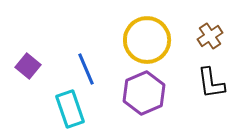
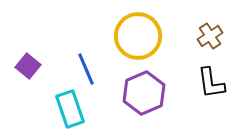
yellow circle: moved 9 px left, 4 px up
